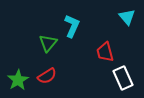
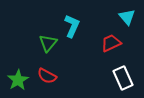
red trapezoid: moved 6 px right, 9 px up; rotated 80 degrees clockwise
red semicircle: rotated 60 degrees clockwise
